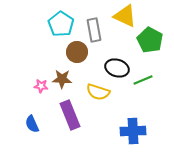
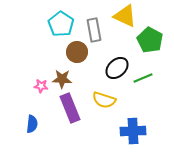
black ellipse: rotated 60 degrees counterclockwise
green line: moved 2 px up
yellow semicircle: moved 6 px right, 8 px down
purple rectangle: moved 7 px up
blue semicircle: rotated 150 degrees counterclockwise
